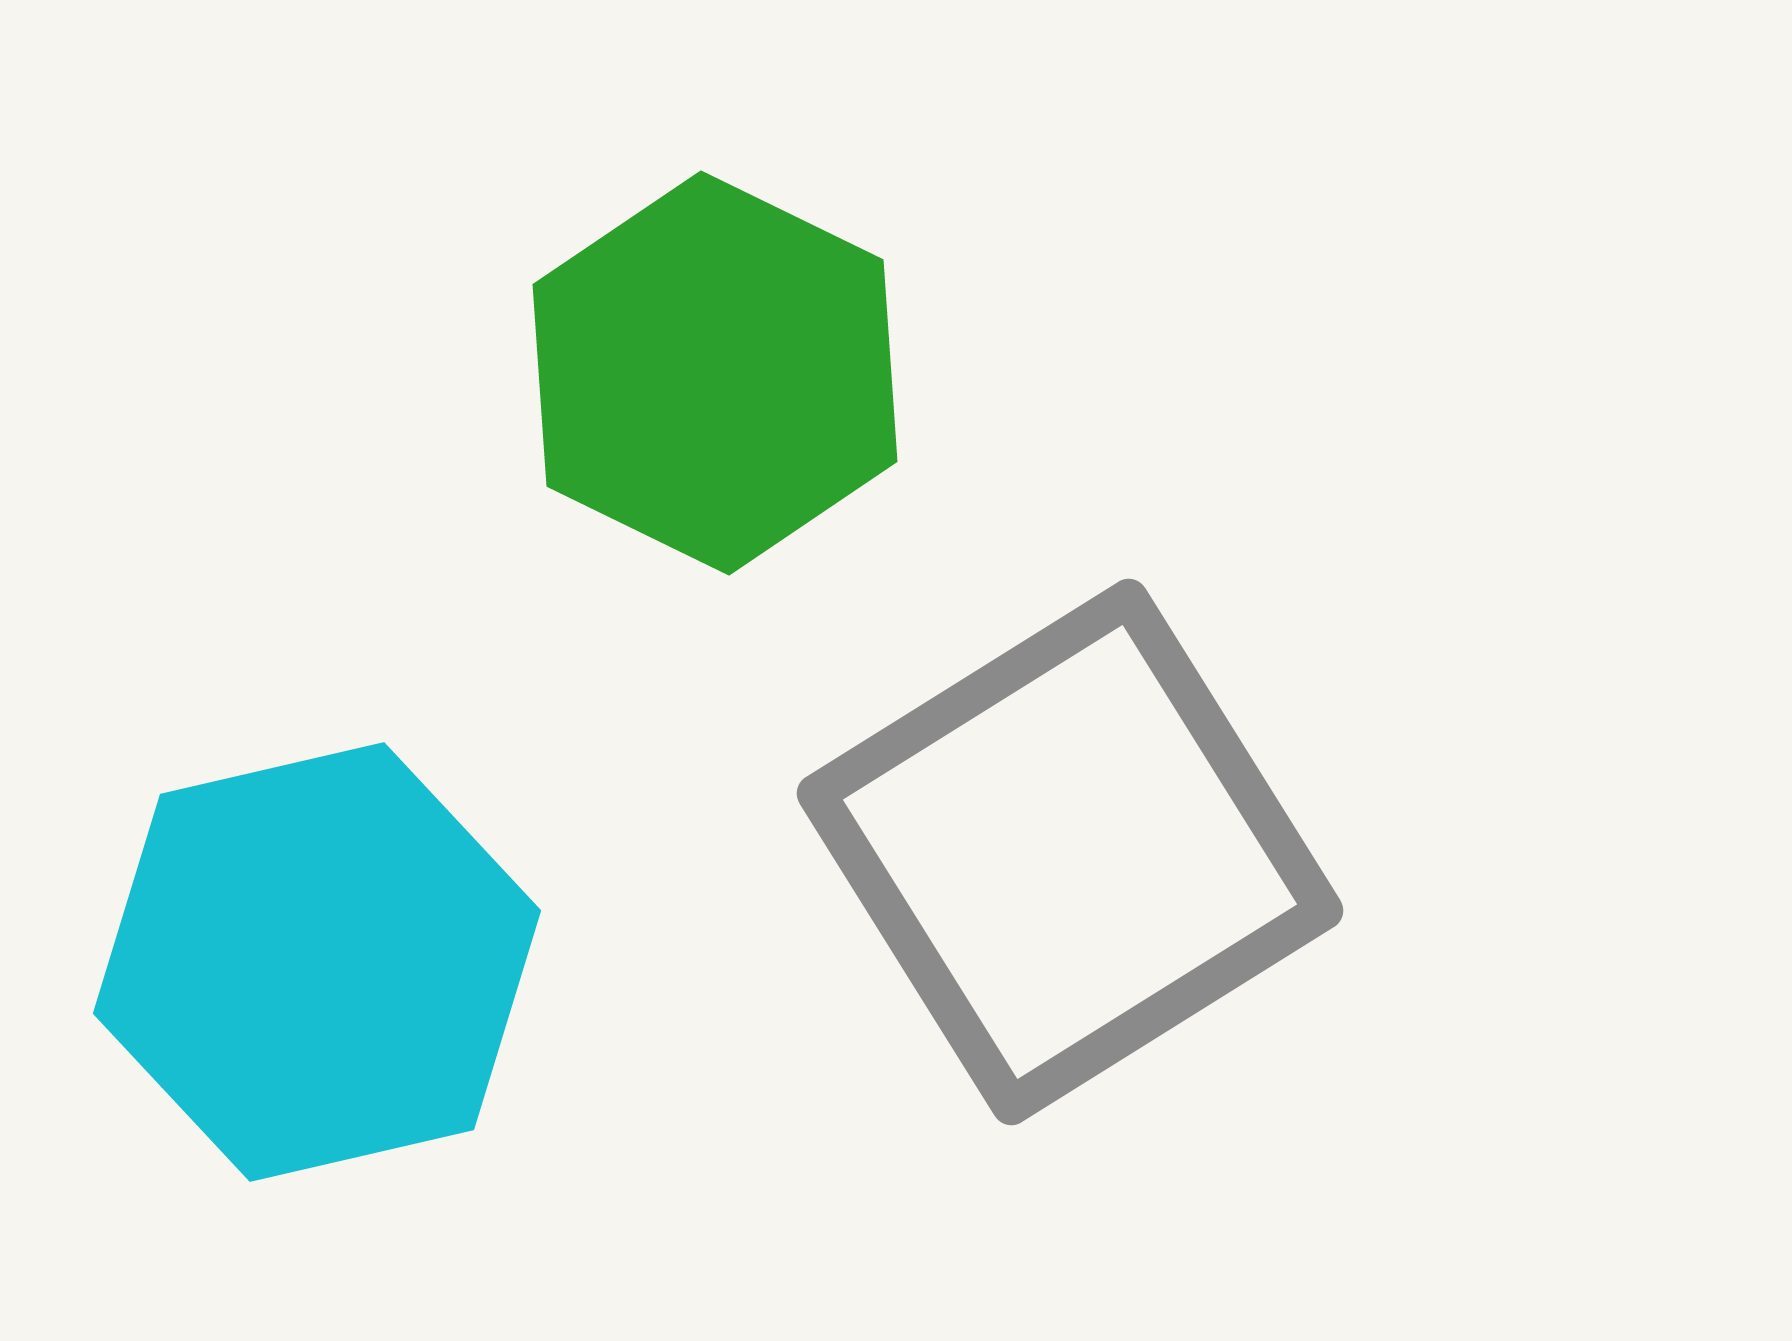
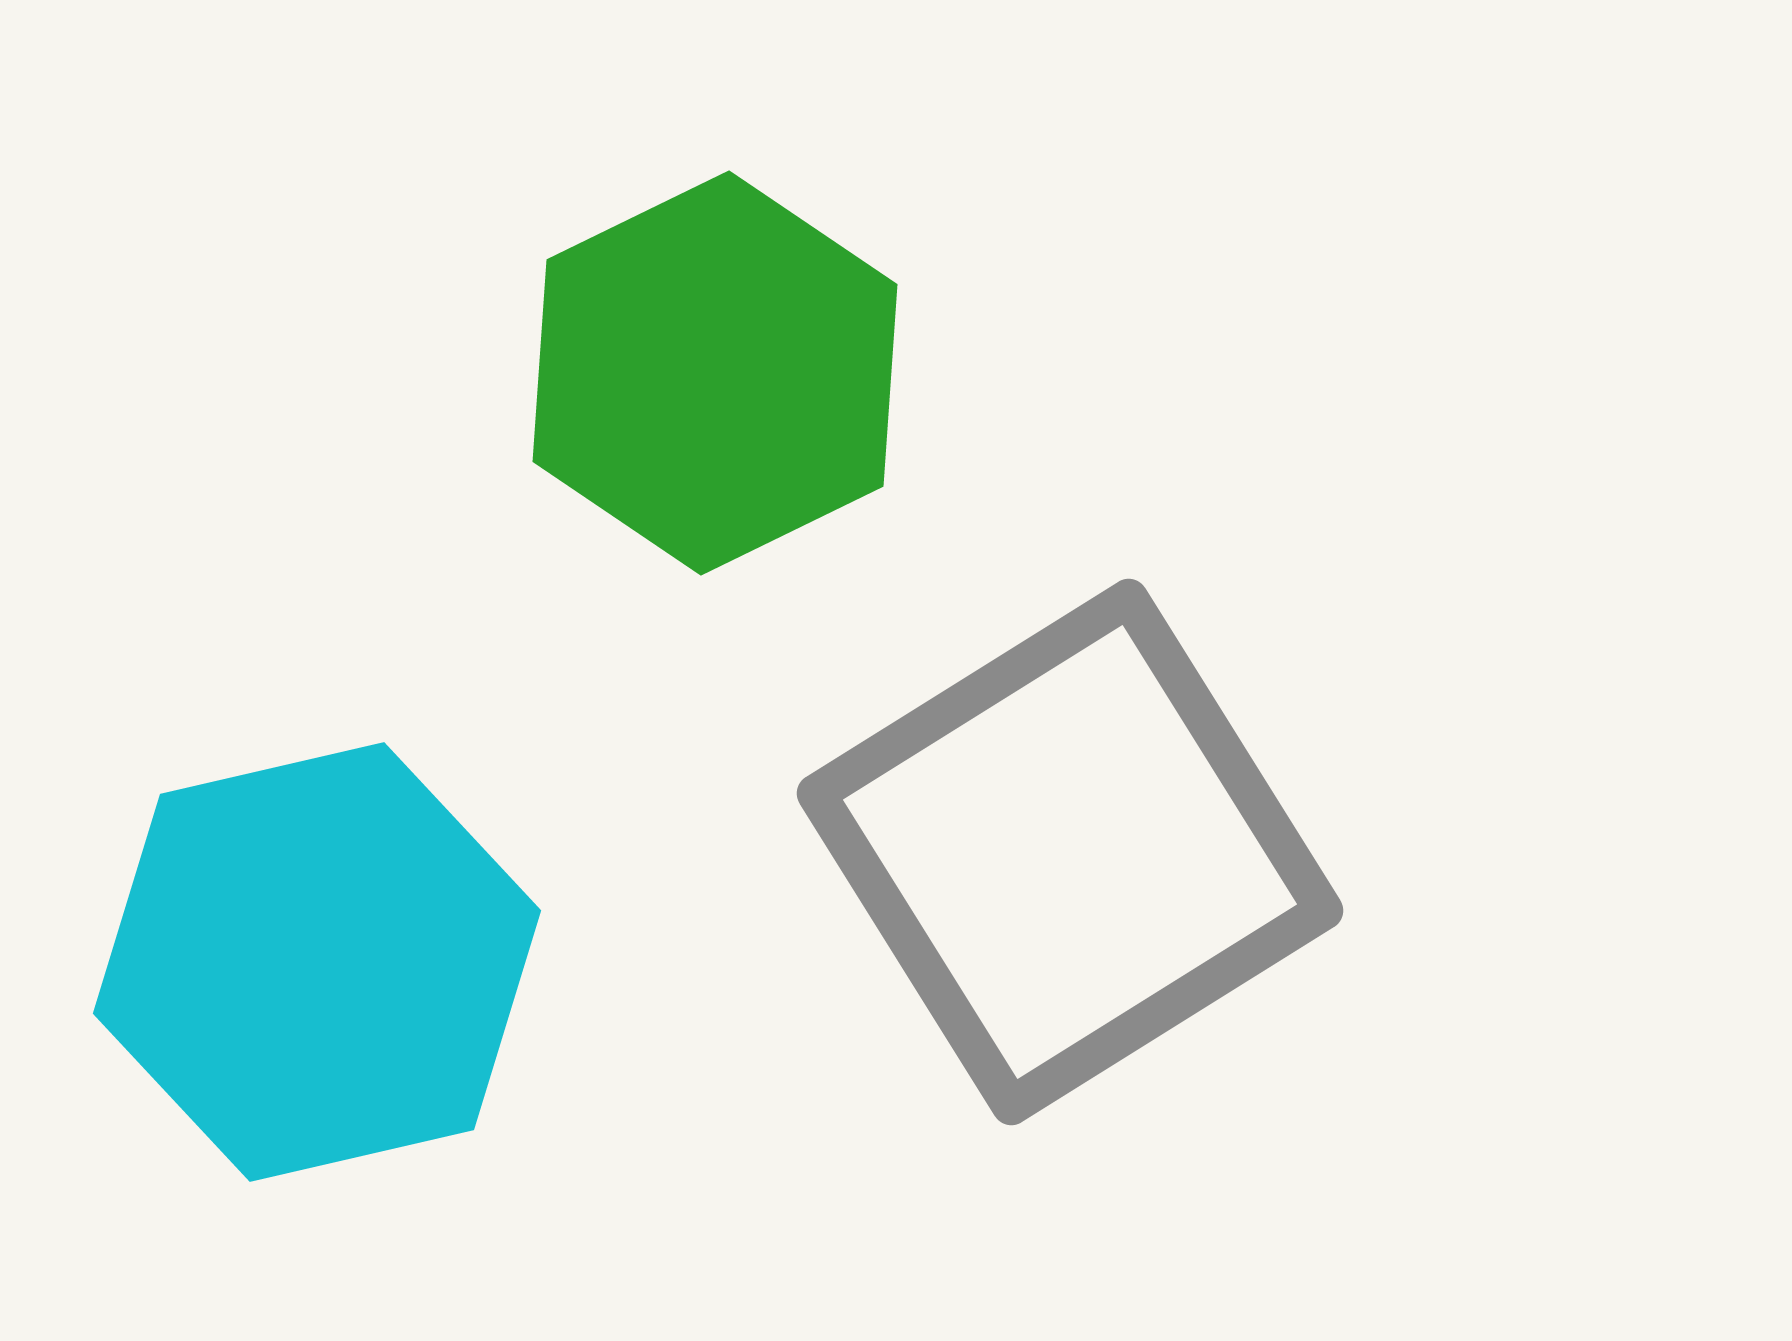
green hexagon: rotated 8 degrees clockwise
